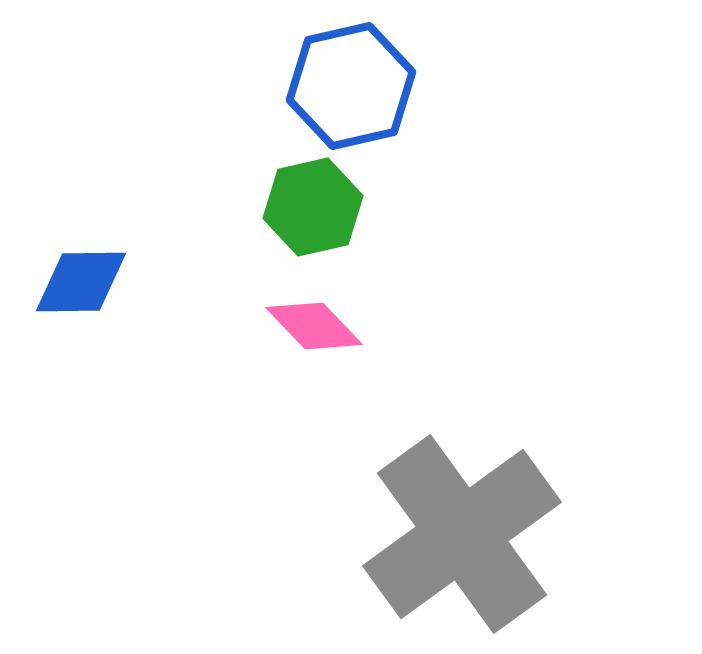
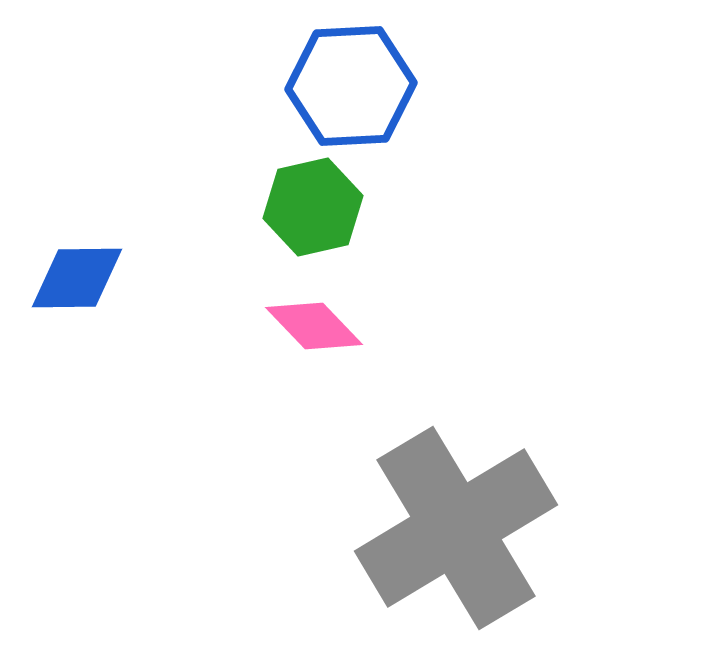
blue hexagon: rotated 10 degrees clockwise
blue diamond: moved 4 px left, 4 px up
gray cross: moved 6 px left, 6 px up; rotated 5 degrees clockwise
